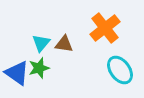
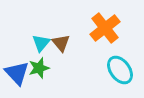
brown triangle: moved 3 px left, 1 px up; rotated 42 degrees clockwise
blue triangle: rotated 12 degrees clockwise
